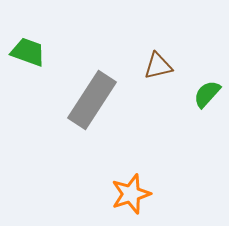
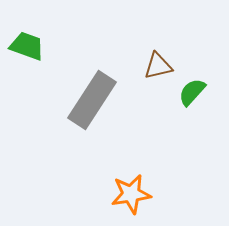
green trapezoid: moved 1 px left, 6 px up
green semicircle: moved 15 px left, 2 px up
orange star: rotated 9 degrees clockwise
